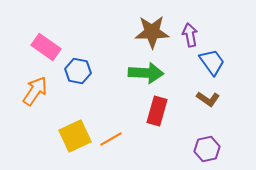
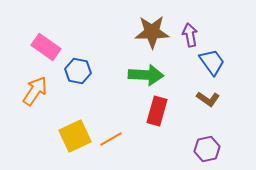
green arrow: moved 2 px down
